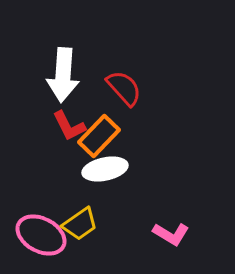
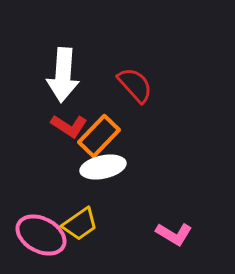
red semicircle: moved 11 px right, 3 px up
red L-shape: rotated 30 degrees counterclockwise
white ellipse: moved 2 px left, 2 px up
pink L-shape: moved 3 px right
